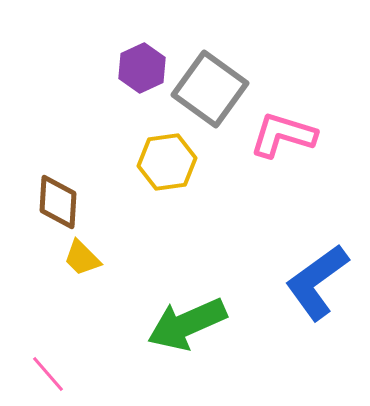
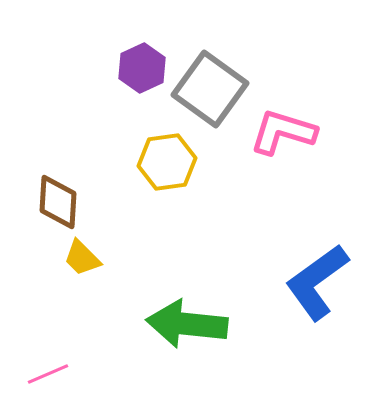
pink L-shape: moved 3 px up
green arrow: rotated 30 degrees clockwise
pink line: rotated 72 degrees counterclockwise
